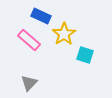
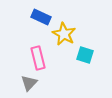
blue rectangle: moved 1 px down
yellow star: rotated 10 degrees counterclockwise
pink rectangle: moved 9 px right, 18 px down; rotated 35 degrees clockwise
